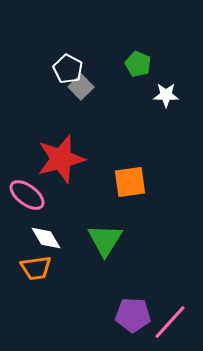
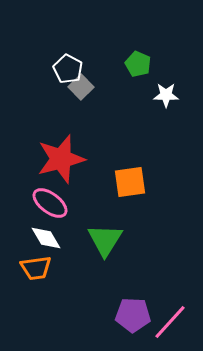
pink ellipse: moved 23 px right, 8 px down
